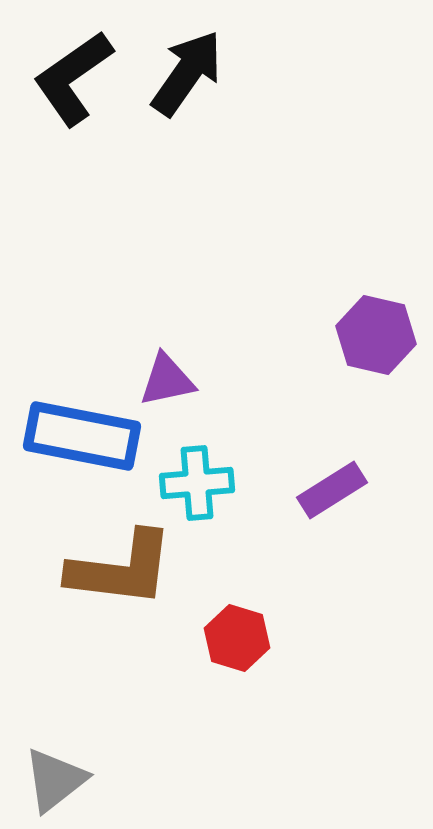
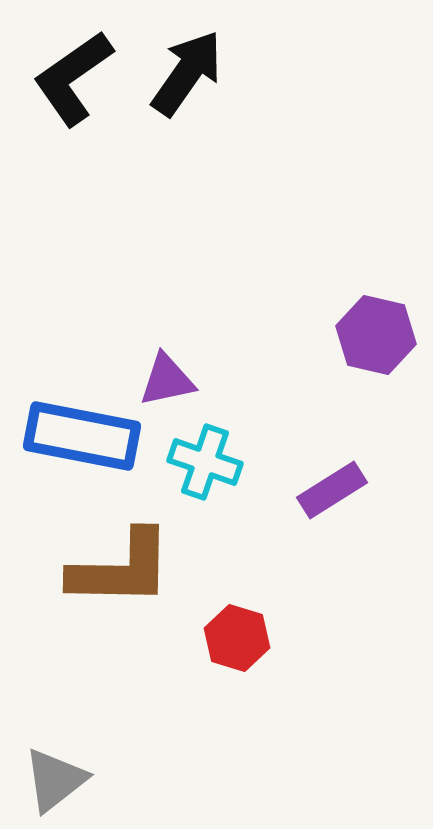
cyan cross: moved 8 px right, 21 px up; rotated 24 degrees clockwise
brown L-shape: rotated 6 degrees counterclockwise
